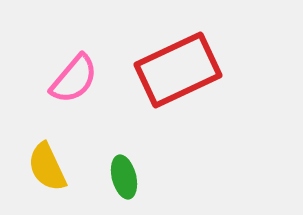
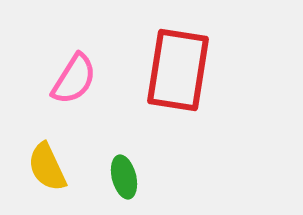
red rectangle: rotated 56 degrees counterclockwise
pink semicircle: rotated 8 degrees counterclockwise
